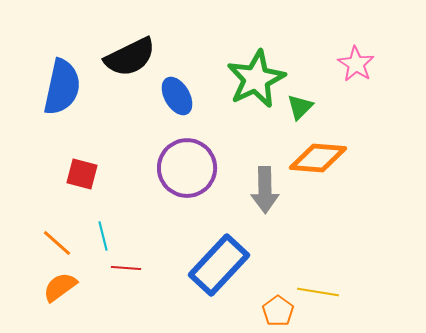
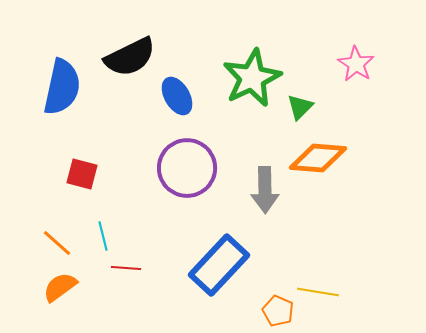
green star: moved 4 px left, 1 px up
orange pentagon: rotated 12 degrees counterclockwise
